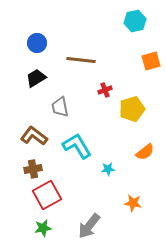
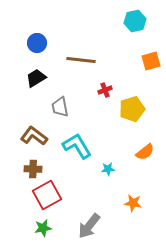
brown cross: rotated 12 degrees clockwise
